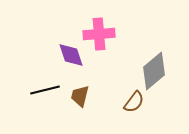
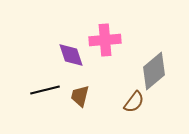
pink cross: moved 6 px right, 6 px down
